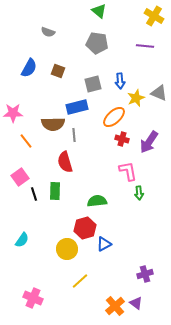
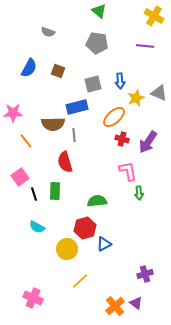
purple arrow: moved 1 px left
cyan semicircle: moved 15 px right, 13 px up; rotated 84 degrees clockwise
